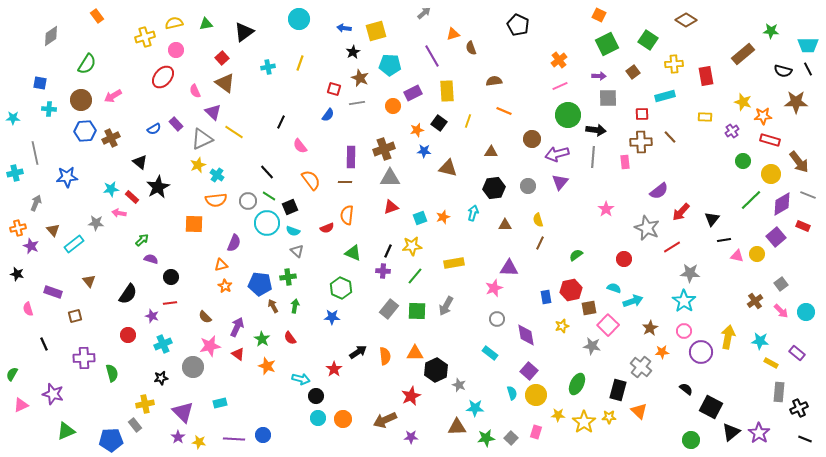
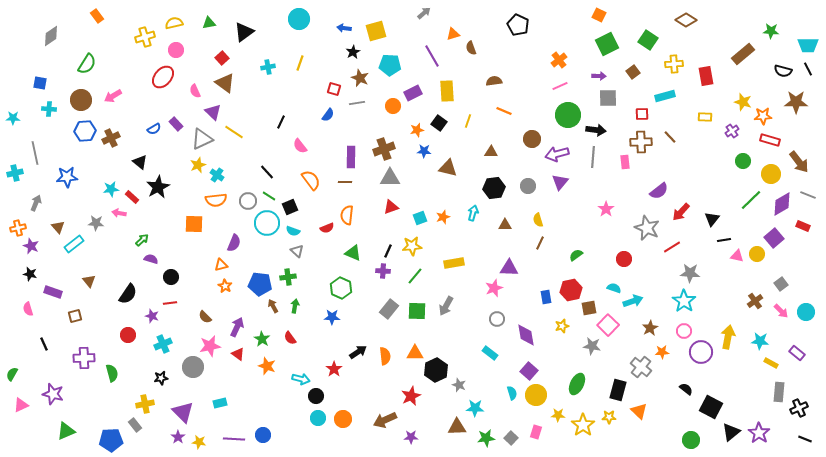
green triangle at (206, 24): moved 3 px right, 1 px up
brown triangle at (53, 230): moved 5 px right, 3 px up
purple square at (776, 237): moved 2 px left, 1 px down
black star at (17, 274): moved 13 px right
yellow star at (584, 422): moved 1 px left, 3 px down
